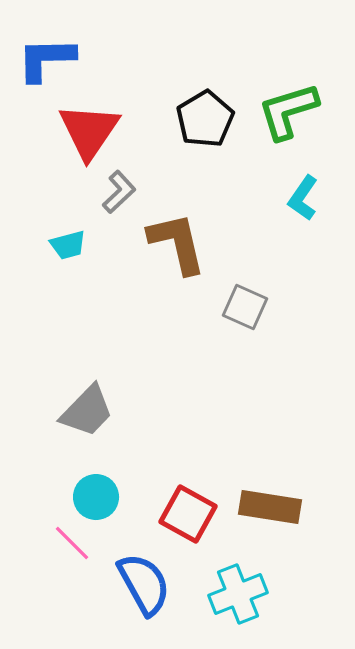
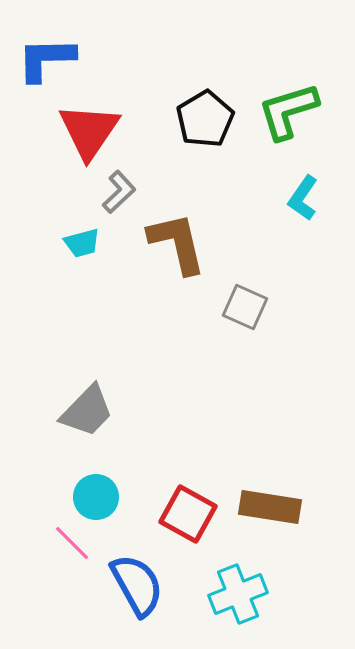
cyan trapezoid: moved 14 px right, 2 px up
blue semicircle: moved 7 px left, 1 px down
